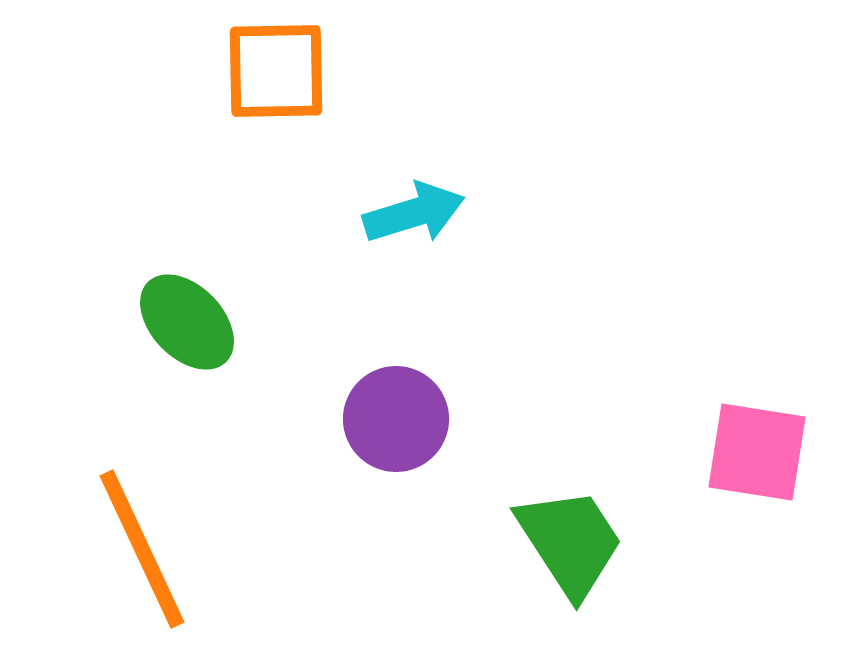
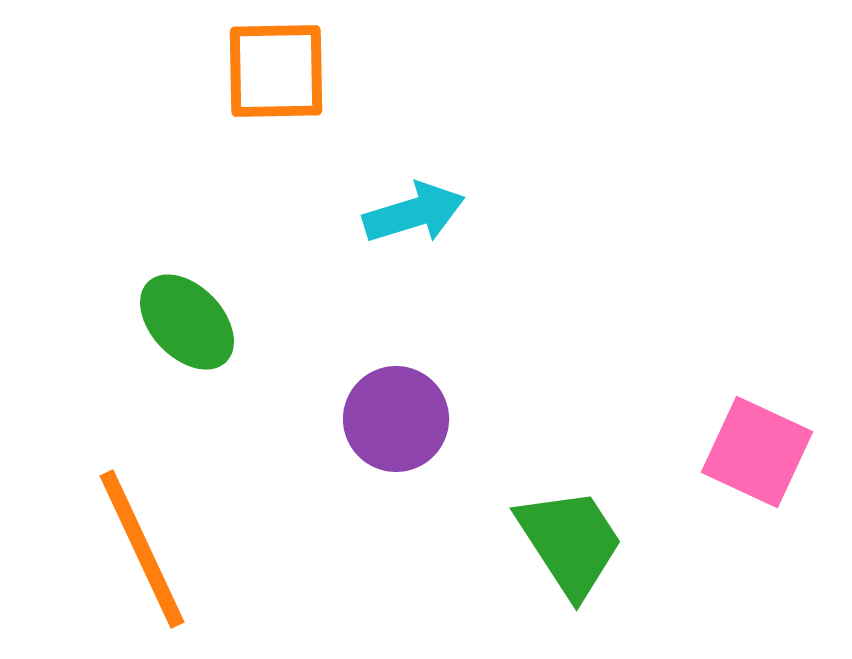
pink square: rotated 16 degrees clockwise
